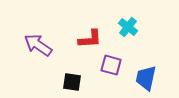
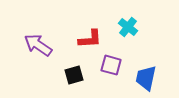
black square: moved 2 px right, 7 px up; rotated 24 degrees counterclockwise
